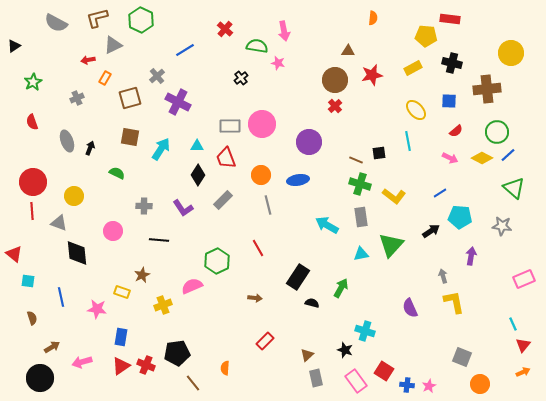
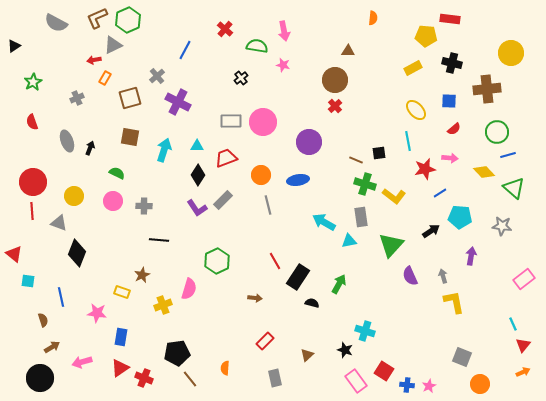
brown L-shape at (97, 18): rotated 10 degrees counterclockwise
green hexagon at (141, 20): moved 13 px left; rotated 10 degrees clockwise
blue line at (185, 50): rotated 30 degrees counterclockwise
red arrow at (88, 60): moved 6 px right
pink star at (278, 63): moved 5 px right, 2 px down
red star at (372, 75): moved 53 px right, 94 px down
pink circle at (262, 124): moved 1 px right, 2 px up
gray rectangle at (230, 126): moved 1 px right, 5 px up
red semicircle at (456, 131): moved 2 px left, 2 px up
cyan arrow at (161, 149): moved 3 px right, 1 px down; rotated 15 degrees counterclockwise
blue line at (508, 155): rotated 28 degrees clockwise
red trapezoid at (226, 158): rotated 90 degrees clockwise
pink arrow at (450, 158): rotated 21 degrees counterclockwise
yellow diamond at (482, 158): moved 2 px right, 14 px down; rotated 20 degrees clockwise
green cross at (360, 184): moved 5 px right
purple L-shape at (183, 208): moved 14 px right
cyan arrow at (327, 225): moved 3 px left, 3 px up
pink circle at (113, 231): moved 30 px up
red line at (258, 248): moved 17 px right, 13 px down
black diamond at (77, 253): rotated 28 degrees clockwise
cyan triangle at (361, 254): moved 12 px left, 13 px up
pink rectangle at (524, 279): rotated 15 degrees counterclockwise
pink semicircle at (192, 286): moved 3 px left, 3 px down; rotated 130 degrees clockwise
green arrow at (341, 288): moved 2 px left, 4 px up
purple semicircle at (410, 308): moved 32 px up
pink star at (97, 309): moved 4 px down
brown semicircle at (32, 318): moved 11 px right, 2 px down
red cross at (146, 365): moved 2 px left, 13 px down
red triangle at (121, 366): moved 1 px left, 2 px down
gray rectangle at (316, 378): moved 41 px left
brown line at (193, 383): moved 3 px left, 4 px up
